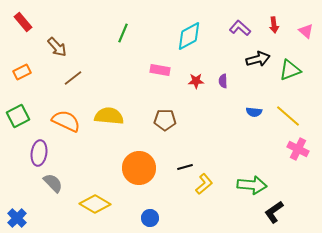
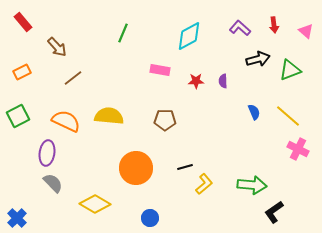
blue semicircle: rotated 119 degrees counterclockwise
purple ellipse: moved 8 px right
orange circle: moved 3 px left
